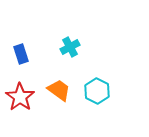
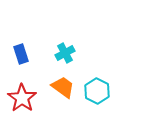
cyan cross: moved 5 px left, 6 px down
orange trapezoid: moved 4 px right, 3 px up
red star: moved 2 px right, 1 px down
